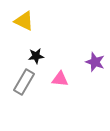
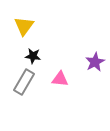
yellow triangle: moved 5 px down; rotated 40 degrees clockwise
black star: moved 3 px left; rotated 14 degrees clockwise
purple star: rotated 24 degrees clockwise
